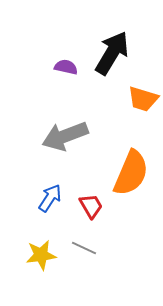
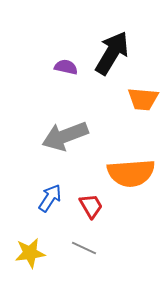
orange trapezoid: rotated 12 degrees counterclockwise
orange semicircle: rotated 63 degrees clockwise
yellow star: moved 11 px left, 2 px up
